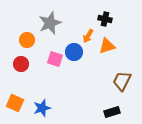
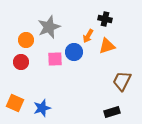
gray star: moved 1 px left, 4 px down
orange circle: moved 1 px left
pink square: rotated 21 degrees counterclockwise
red circle: moved 2 px up
